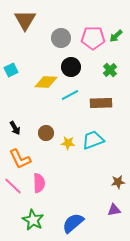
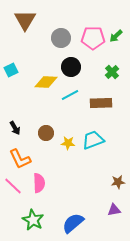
green cross: moved 2 px right, 2 px down
